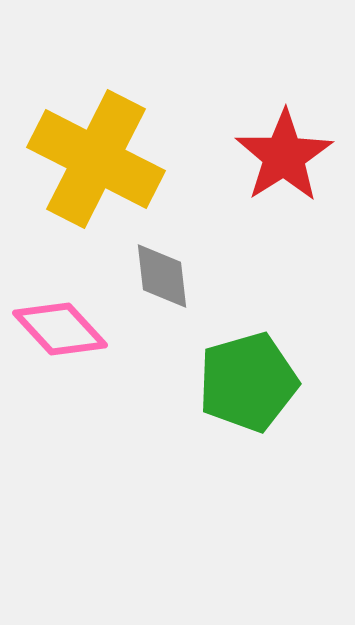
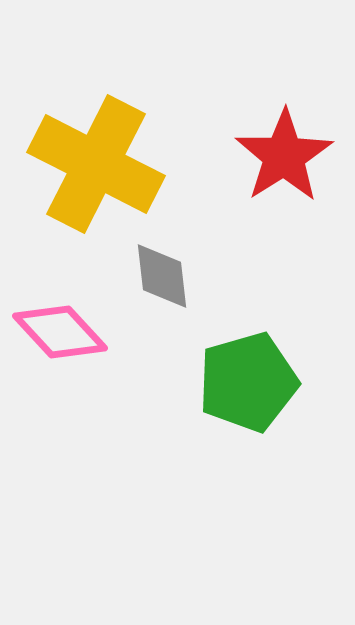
yellow cross: moved 5 px down
pink diamond: moved 3 px down
